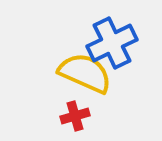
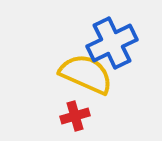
yellow semicircle: moved 1 px right, 1 px down
